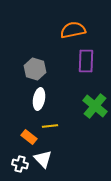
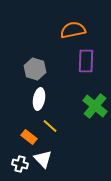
yellow line: rotated 49 degrees clockwise
